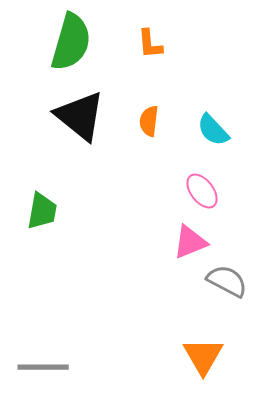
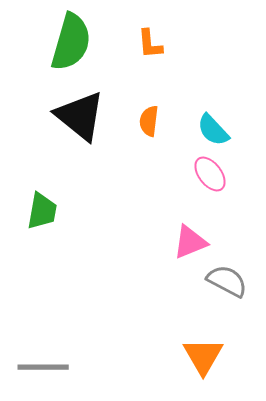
pink ellipse: moved 8 px right, 17 px up
